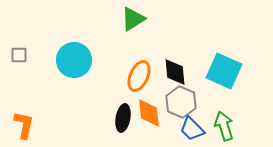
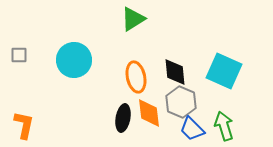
orange ellipse: moved 3 px left, 1 px down; rotated 36 degrees counterclockwise
